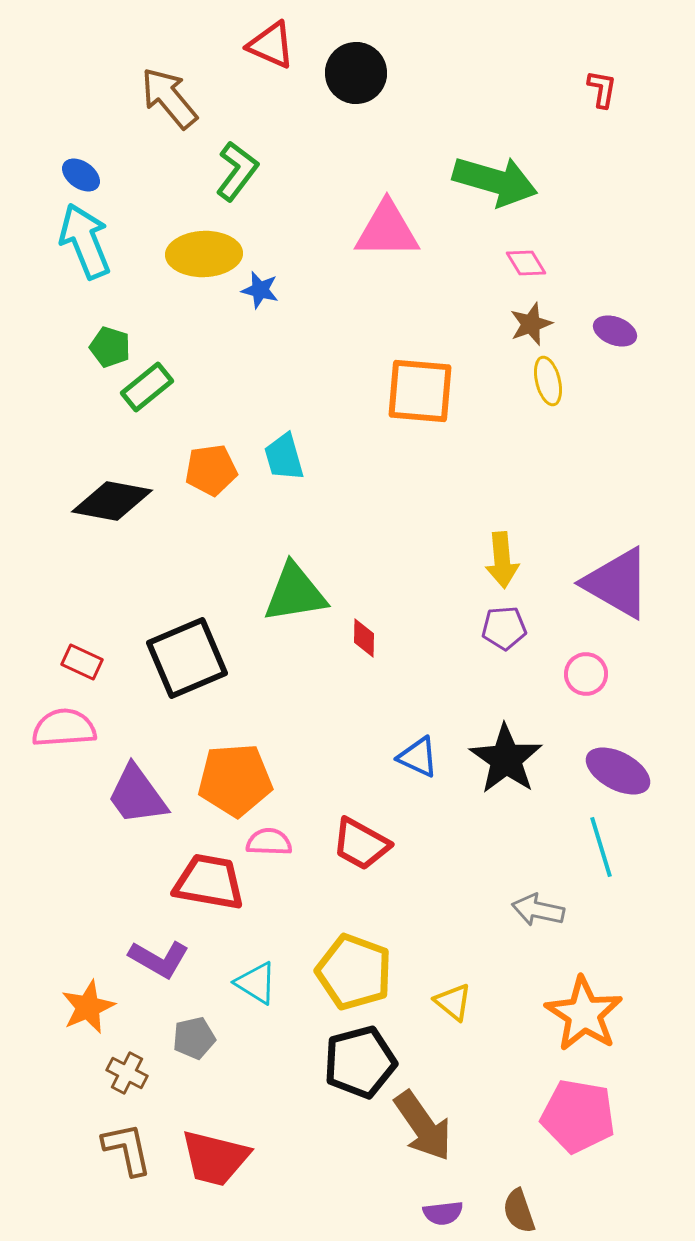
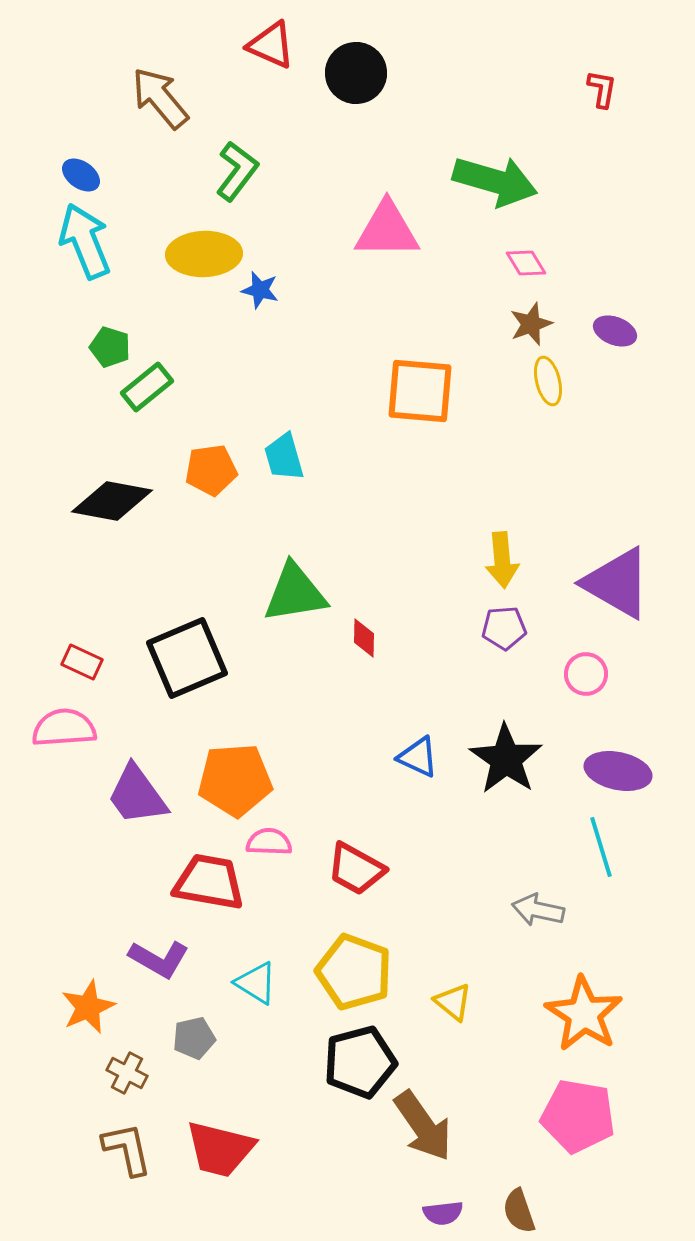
brown arrow at (169, 98): moved 9 px left
purple ellipse at (618, 771): rotated 16 degrees counterclockwise
red trapezoid at (361, 844): moved 5 px left, 25 px down
red trapezoid at (215, 1158): moved 5 px right, 9 px up
